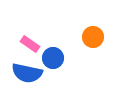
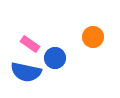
blue circle: moved 2 px right
blue semicircle: moved 1 px left, 1 px up
